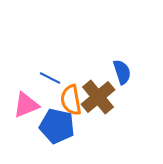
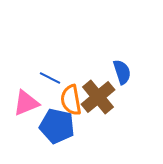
pink triangle: moved 2 px up
